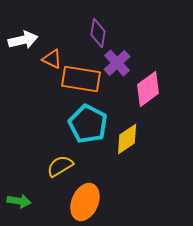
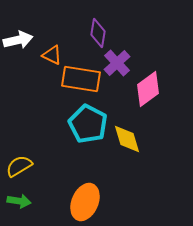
white arrow: moved 5 px left
orange triangle: moved 4 px up
yellow diamond: rotated 72 degrees counterclockwise
yellow semicircle: moved 41 px left
